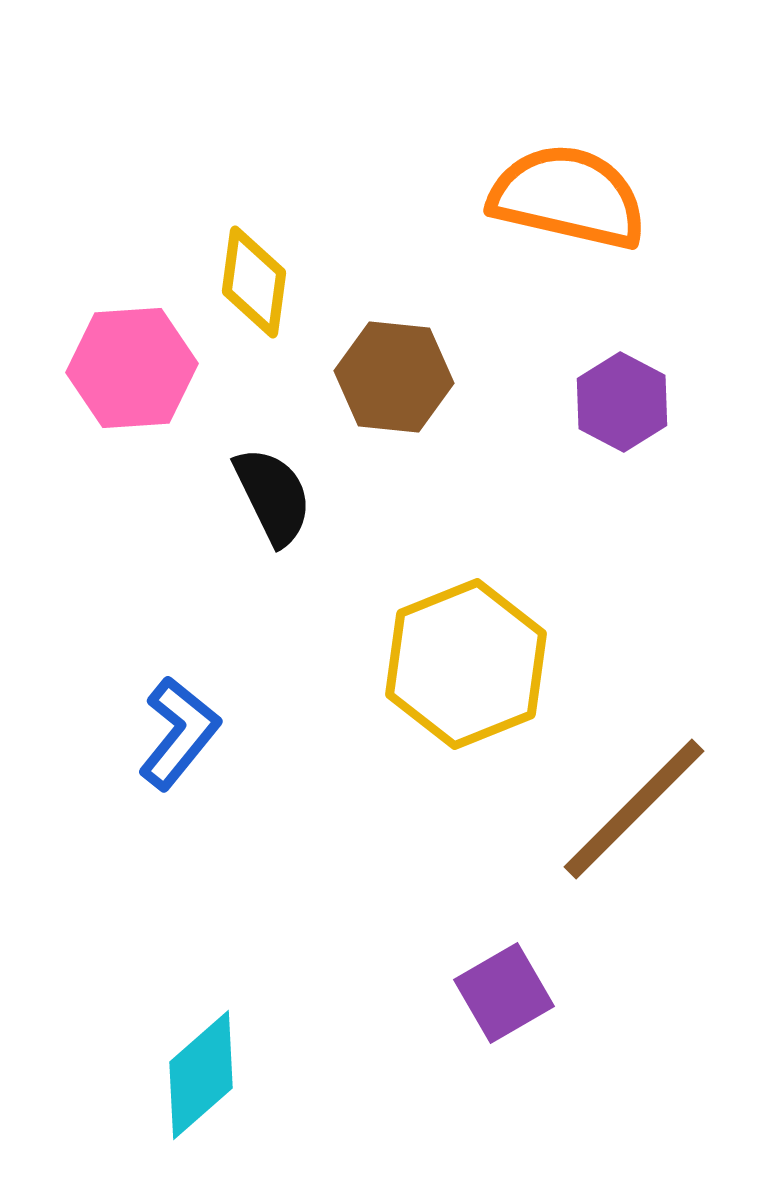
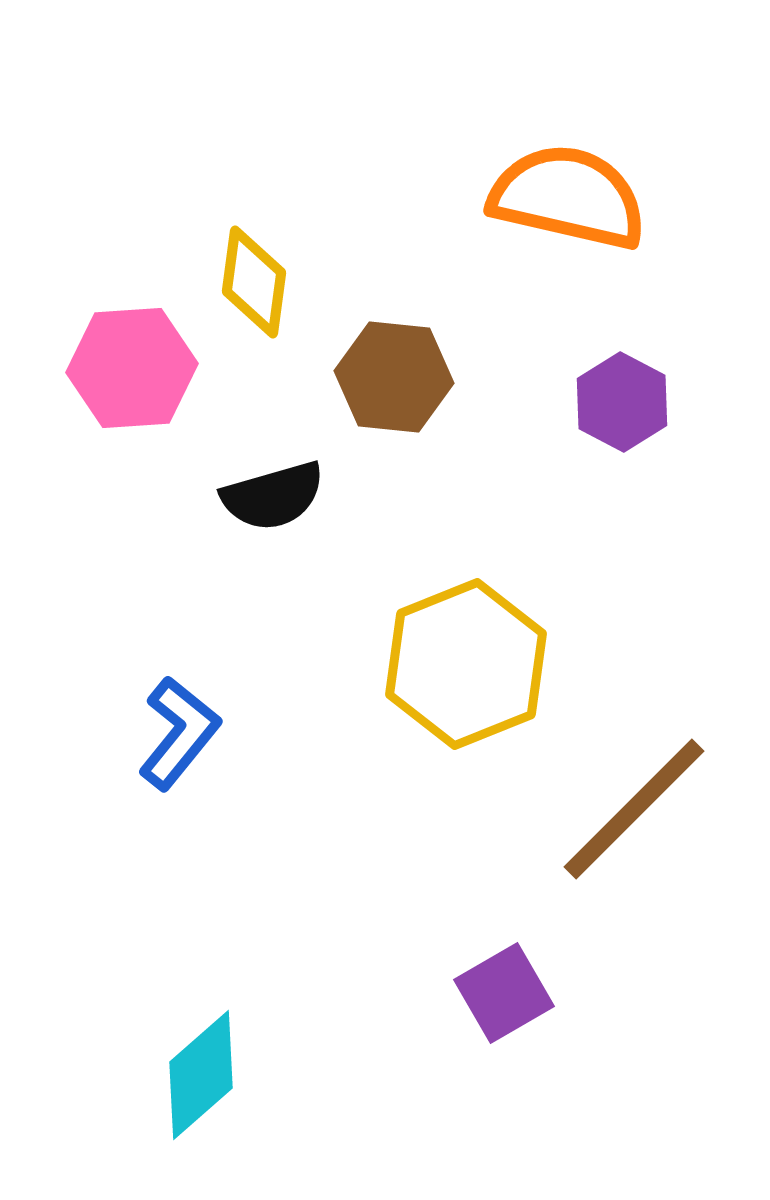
black semicircle: rotated 100 degrees clockwise
